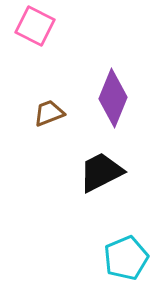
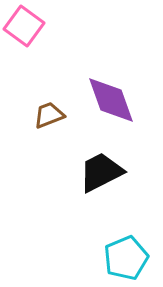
pink square: moved 11 px left; rotated 9 degrees clockwise
purple diamond: moved 2 px left, 2 px down; rotated 42 degrees counterclockwise
brown trapezoid: moved 2 px down
